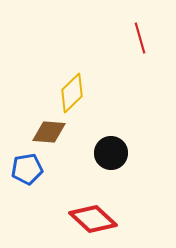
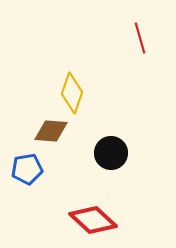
yellow diamond: rotated 27 degrees counterclockwise
brown diamond: moved 2 px right, 1 px up
red diamond: moved 1 px down
